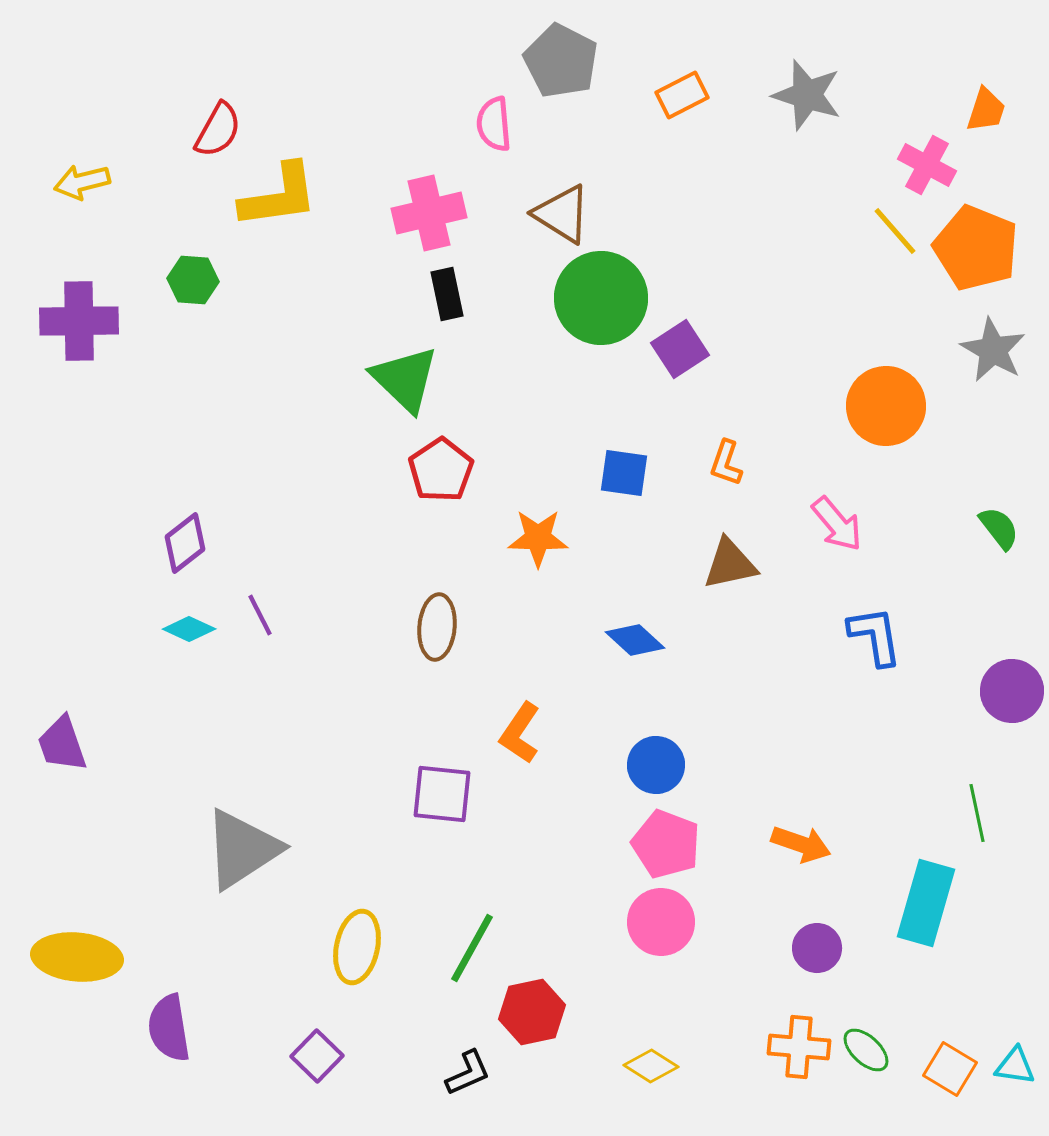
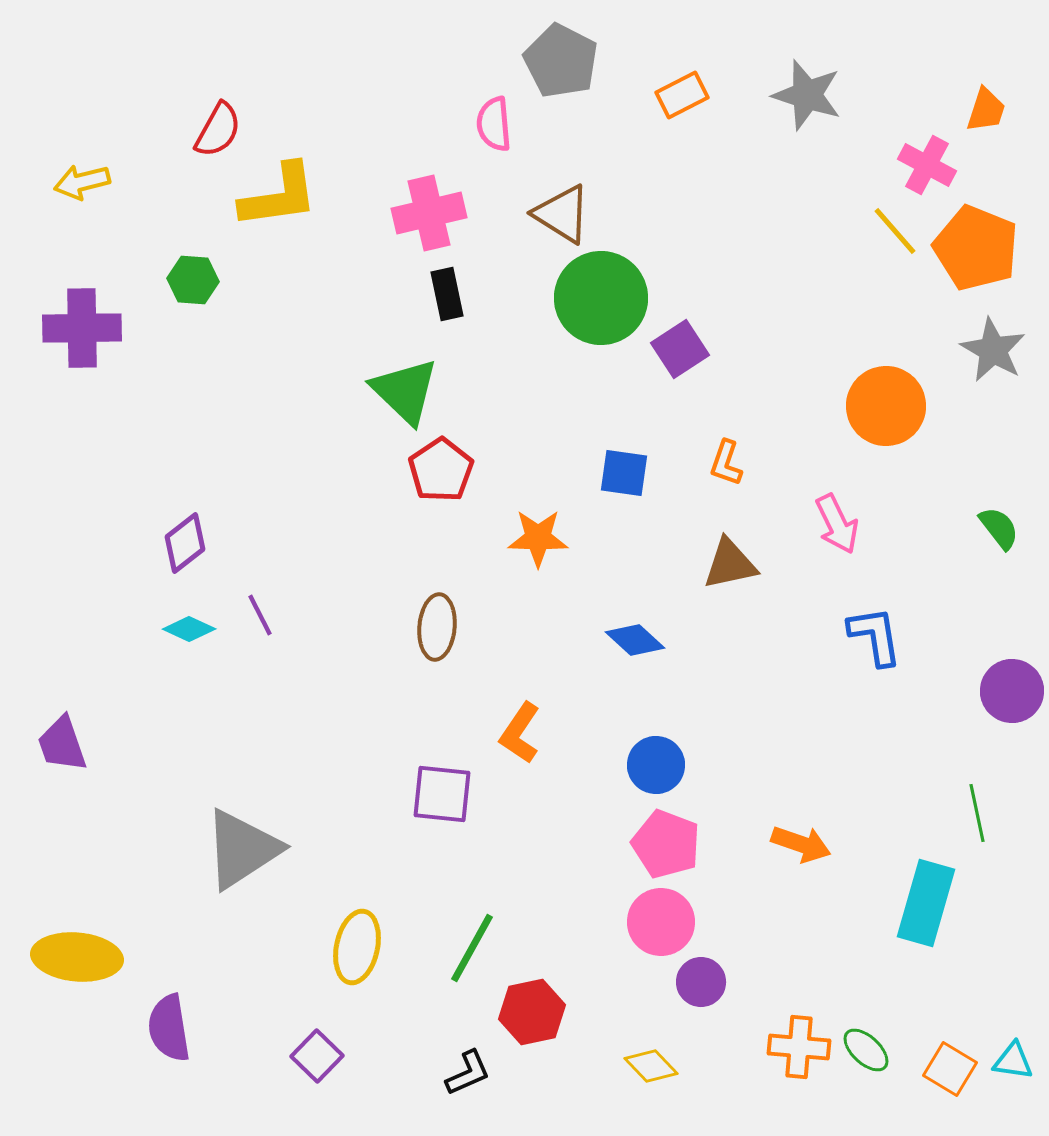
purple cross at (79, 321): moved 3 px right, 7 px down
green triangle at (405, 379): moved 12 px down
pink arrow at (837, 524): rotated 14 degrees clockwise
purple circle at (817, 948): moved 116 px left, 34 px down
yellow diamond at (651, 1066): rotated 14 degrees clockwise
cyan triangle at (1015, 1066): moved 2 px left, 5 px up
